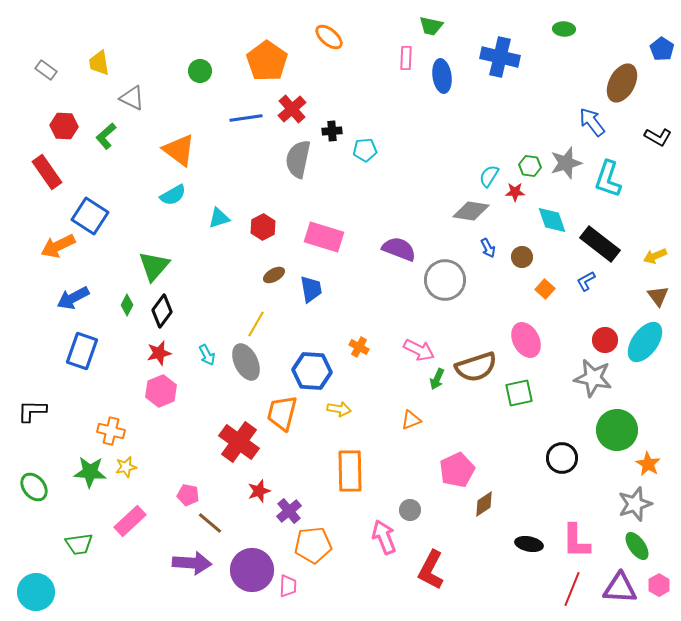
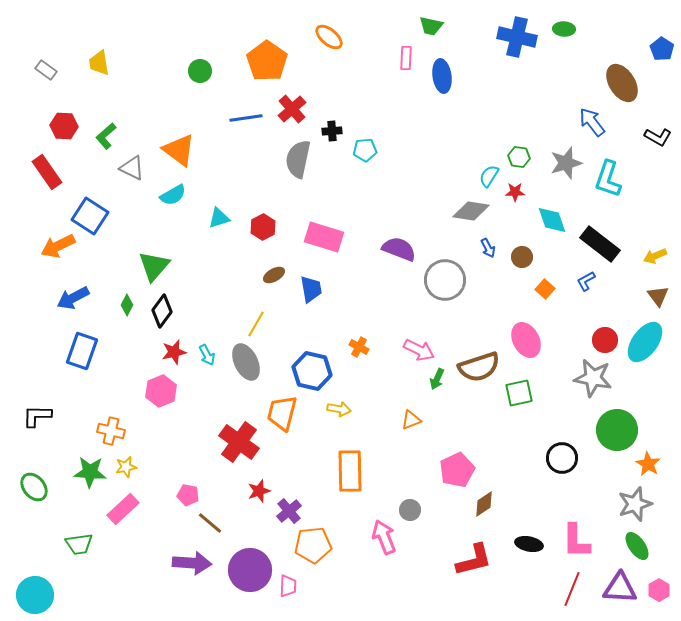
blue cross at (500, 57): moved 17 px right, 20 px up
brown ellipse at (622, 83): rotated 60 degrees counterclockwise
gray triangle at (132, 98): moved 70 px down
green hexagon at (530, 166): moved 11 px left, 9 px up
red star at (159, 353): moved 15 px right, 1 px up
brown semicircle at (476, 367): moved 3 px right
blue hexagon at (312, 371): rotated 9 degrees clockwise
black L-shape at (32, 411): moved 5 px right, 5 px down
pink rectangle at (130, 521): moved 7 px left, 12 px up
purple circle at (252, 570): moved 2 px left
red L-shape at (431, 570): moved 43 px right, 10 px up; rotated 132 degrees counterclockwise
pink hexagon at (659, 585): moved 5 px down
cyan circle at (36, 592): moved 1 px left, 3 px down
